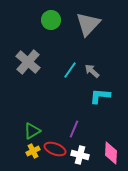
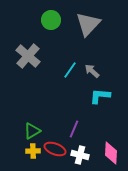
gray cross: moved 6 px up
yellow cross: rotated 24 degrees clockwise
